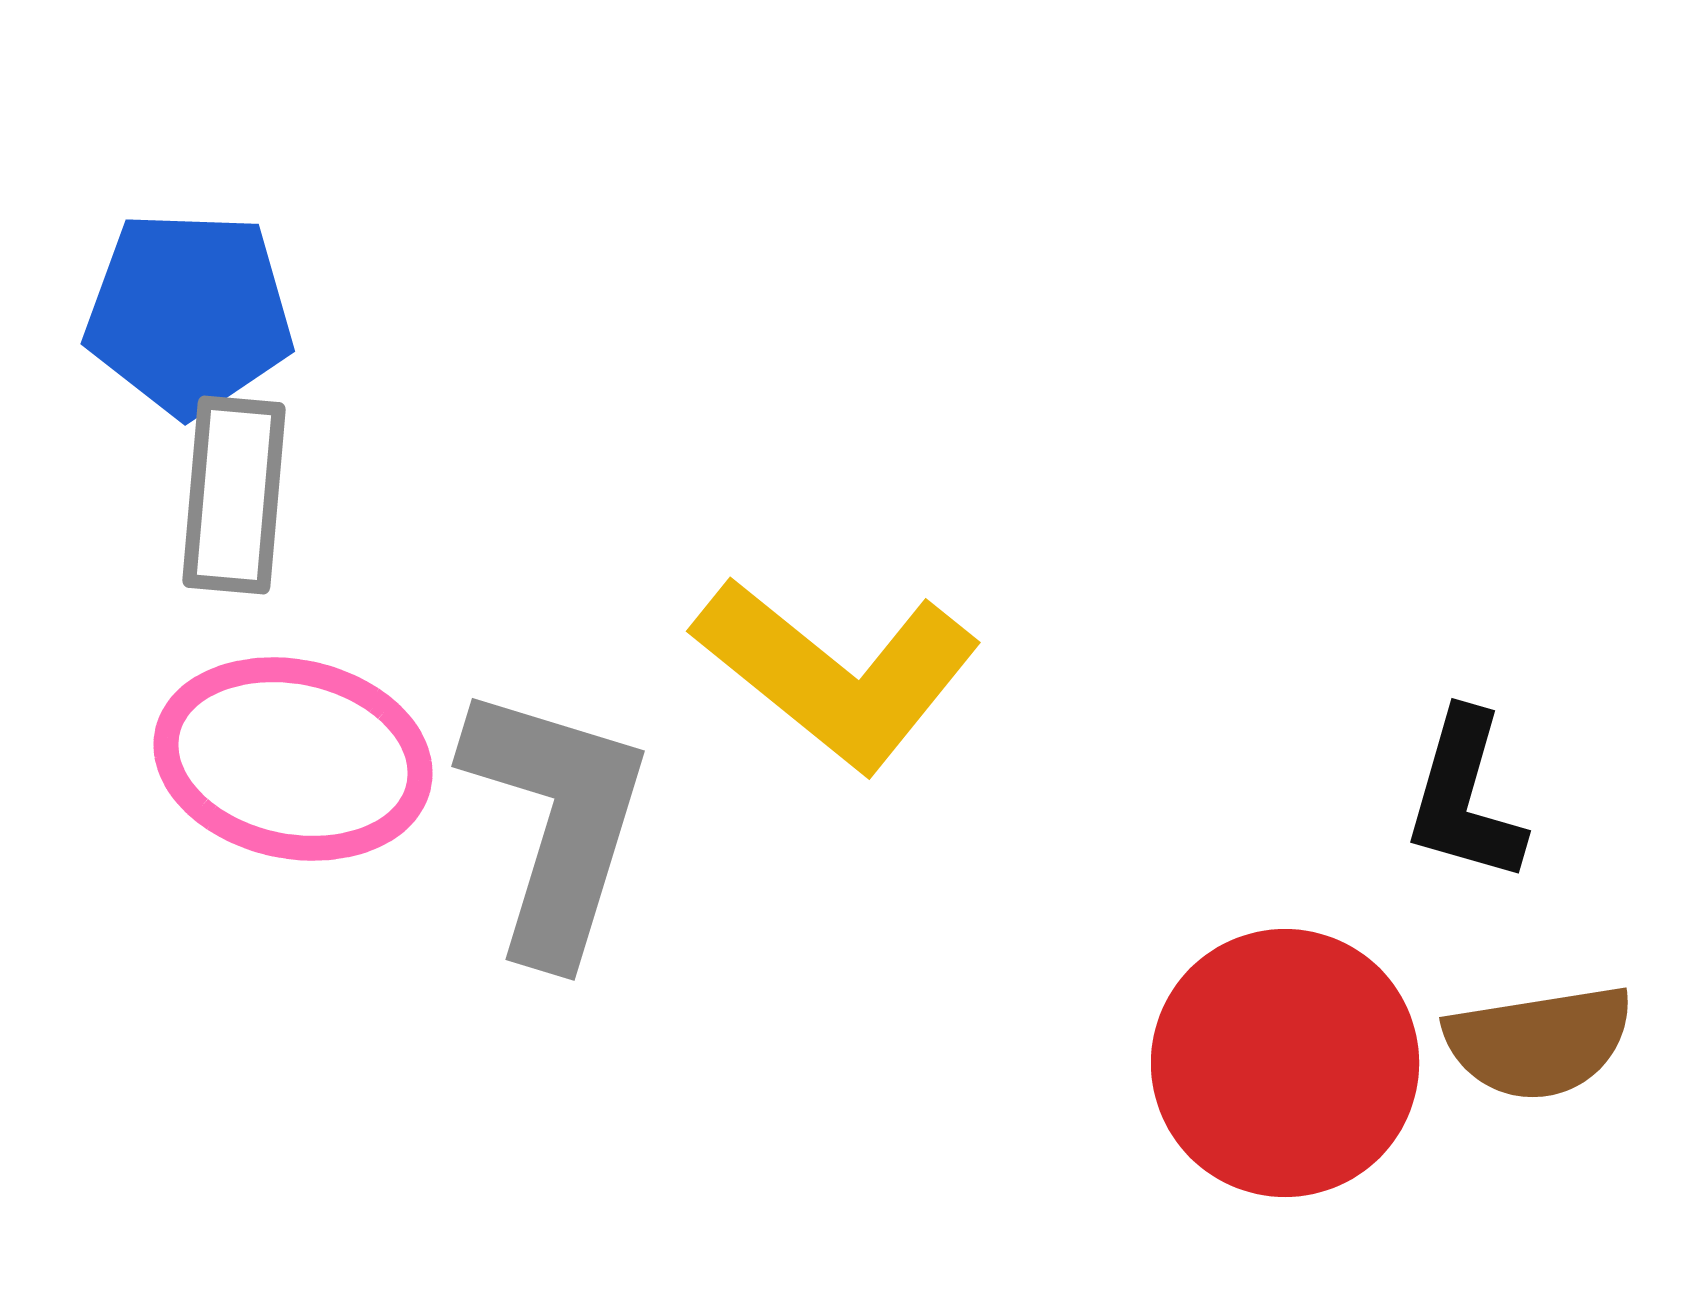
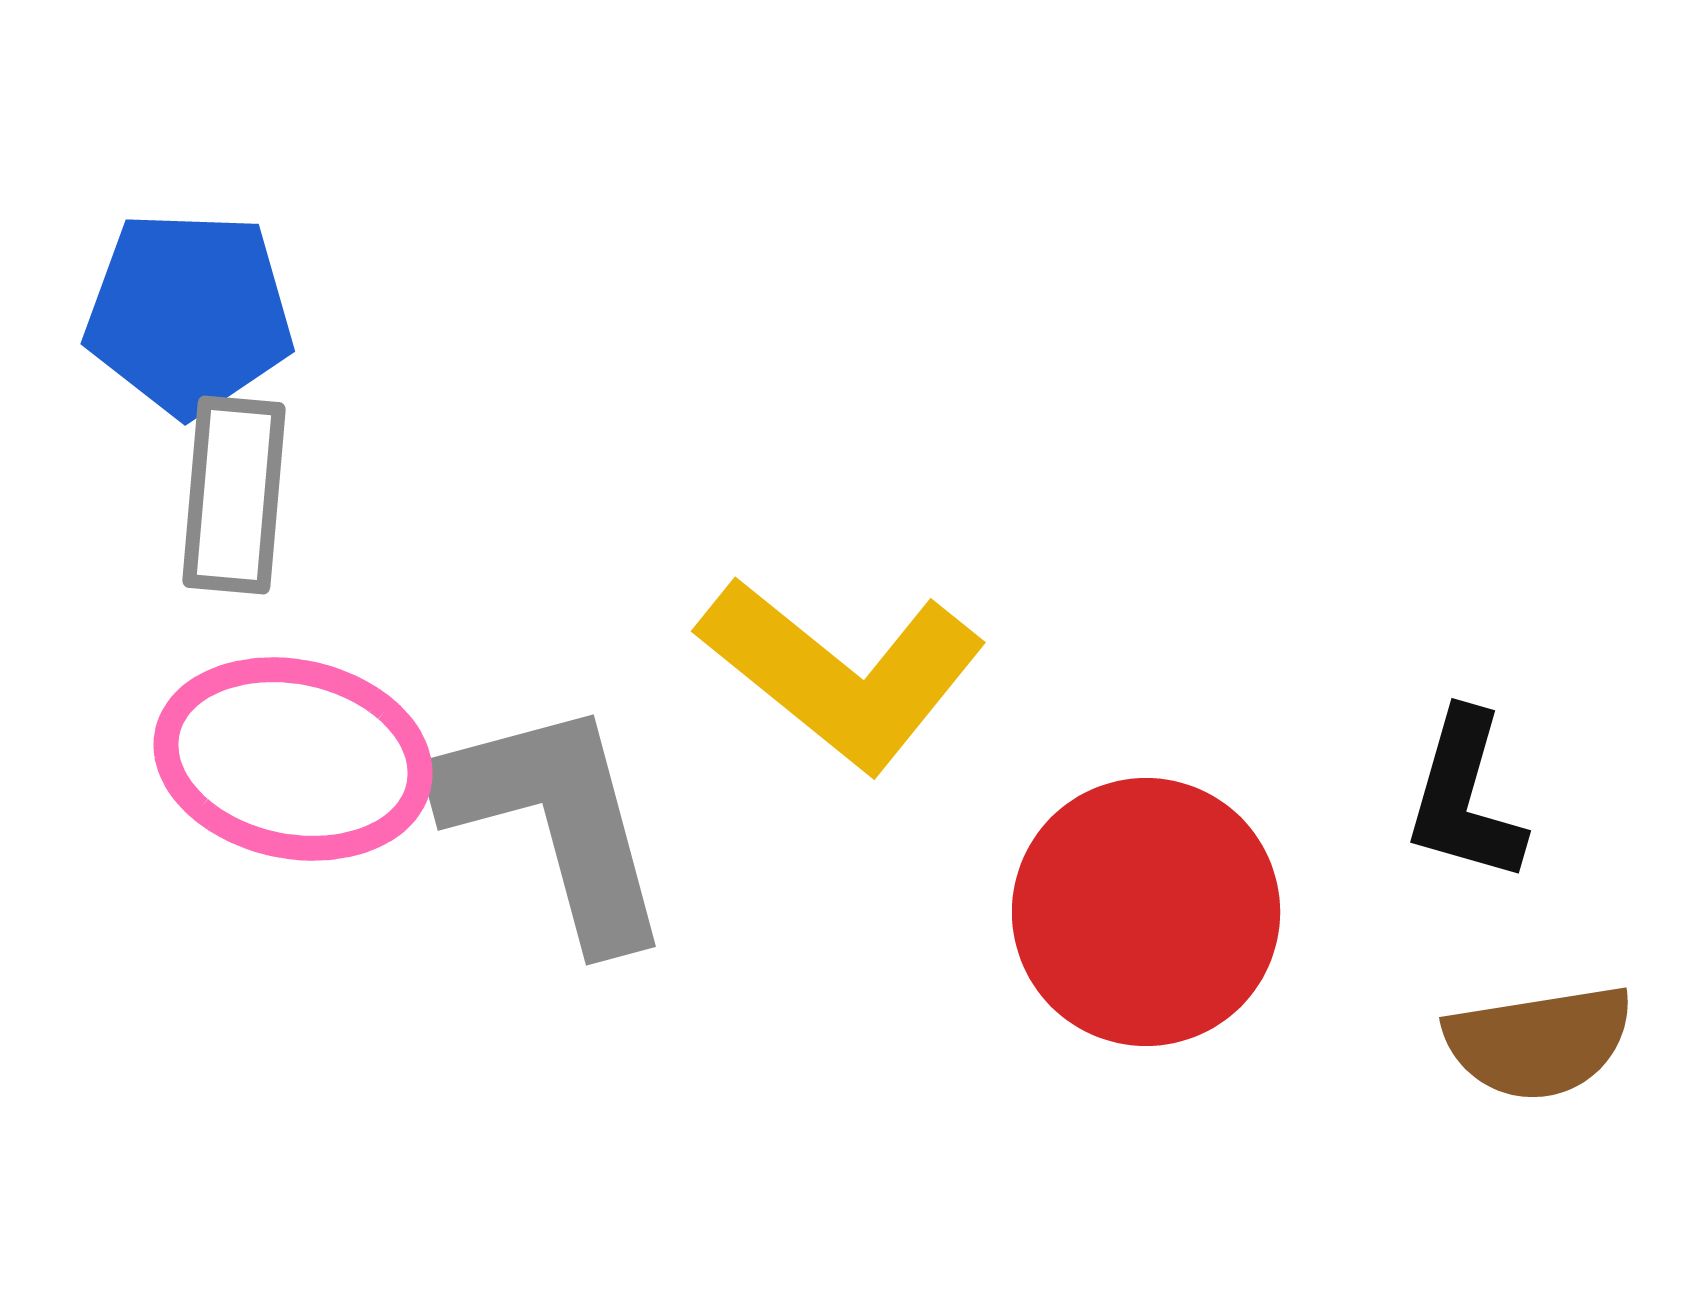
yellow L-shape: moved 5 px right
gray L-shape: rotated 32 degrees counterclockwise
red circle: moved 139 px left, 151 px up
